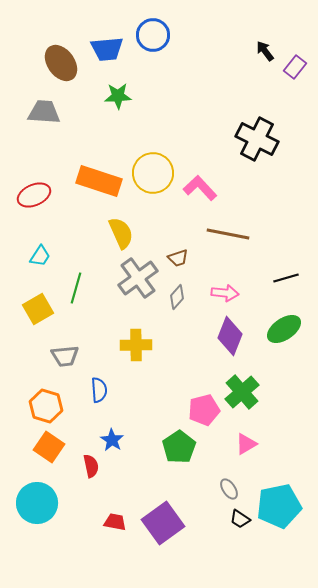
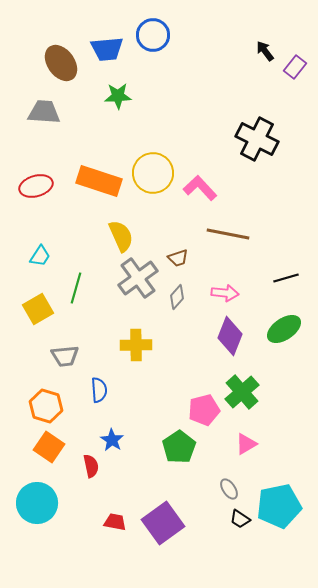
red ellipse at (34, 195): moved 2 px right, 9 px up; rotated 8 degrees clockwise
yellow semicircle at (121, 233): moved 3 px down
